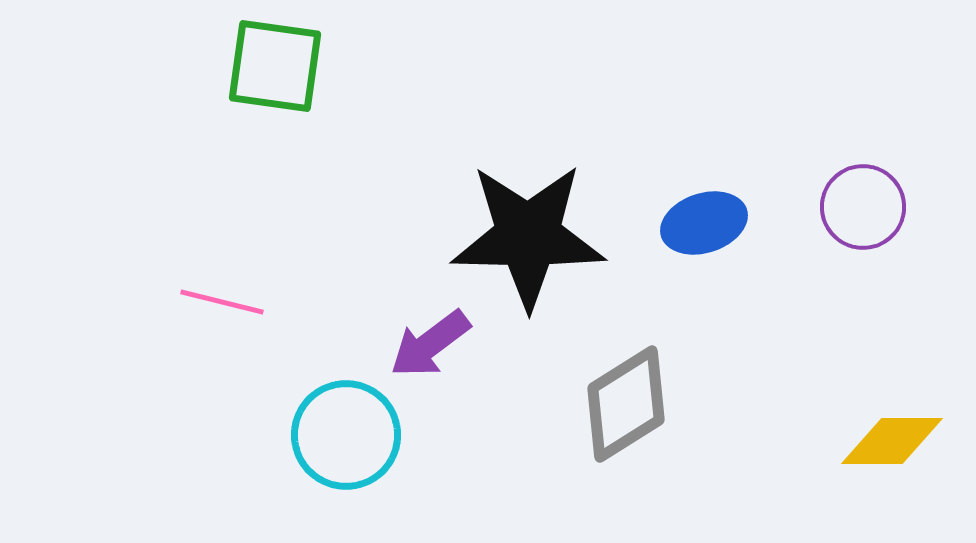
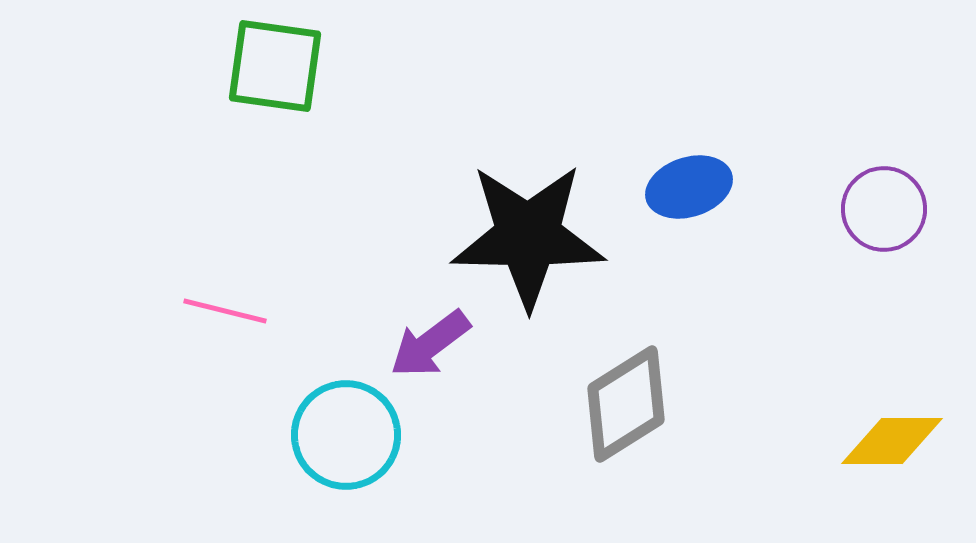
purple circle: moved 21 px right, 2 px down
blue ellipse: moved 15 px left, 36 px up
pink line: moved 3 px right, 9 px down
